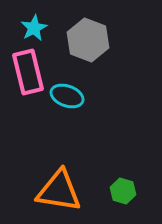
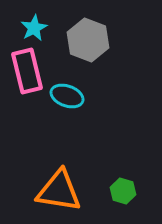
pink rectangle: moved 1 px left, 1 px up
